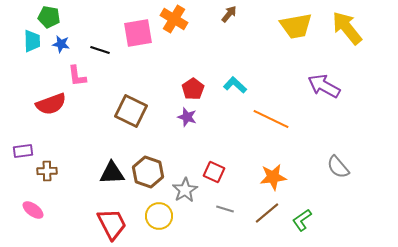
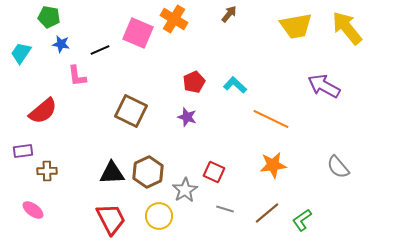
pink square: rotated 32 degrees clockwise
cyan trapezoid: moved 11 px left, 12 px down; rotated 145 degrees counterclockwise
black line: rotated 42 degrees counterclockwise
red pentagon: moved 1 px right, 7 px up; rotated 10 degrees clockwise
red semicircle: moved 8 px left, 7 px down; rotated 20 degrees counterclockwise
brown hexagon: rotated 16 degrees clockwise
orange star: moved 12 px up
red trapezoid: moved 1 px left, 5 px up
